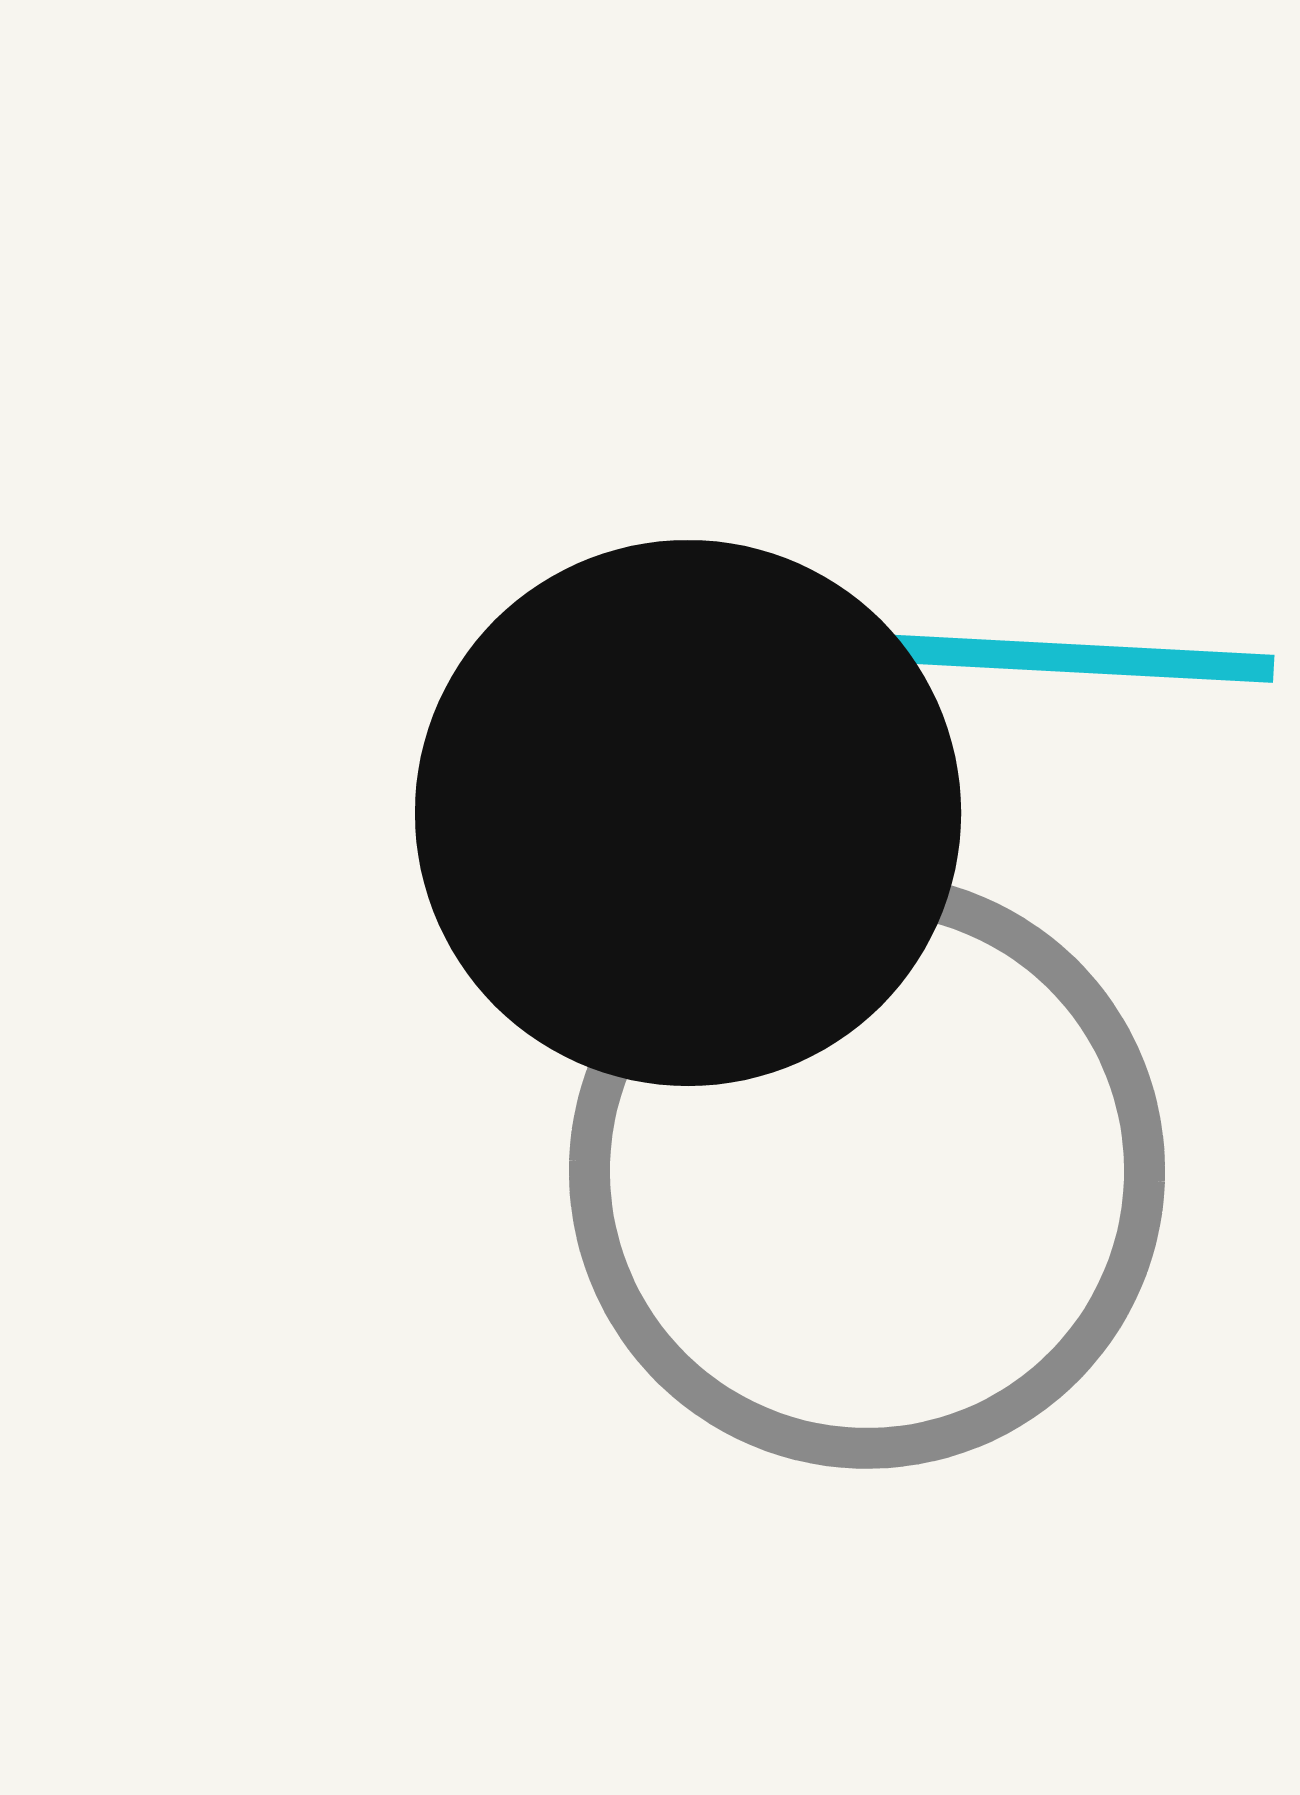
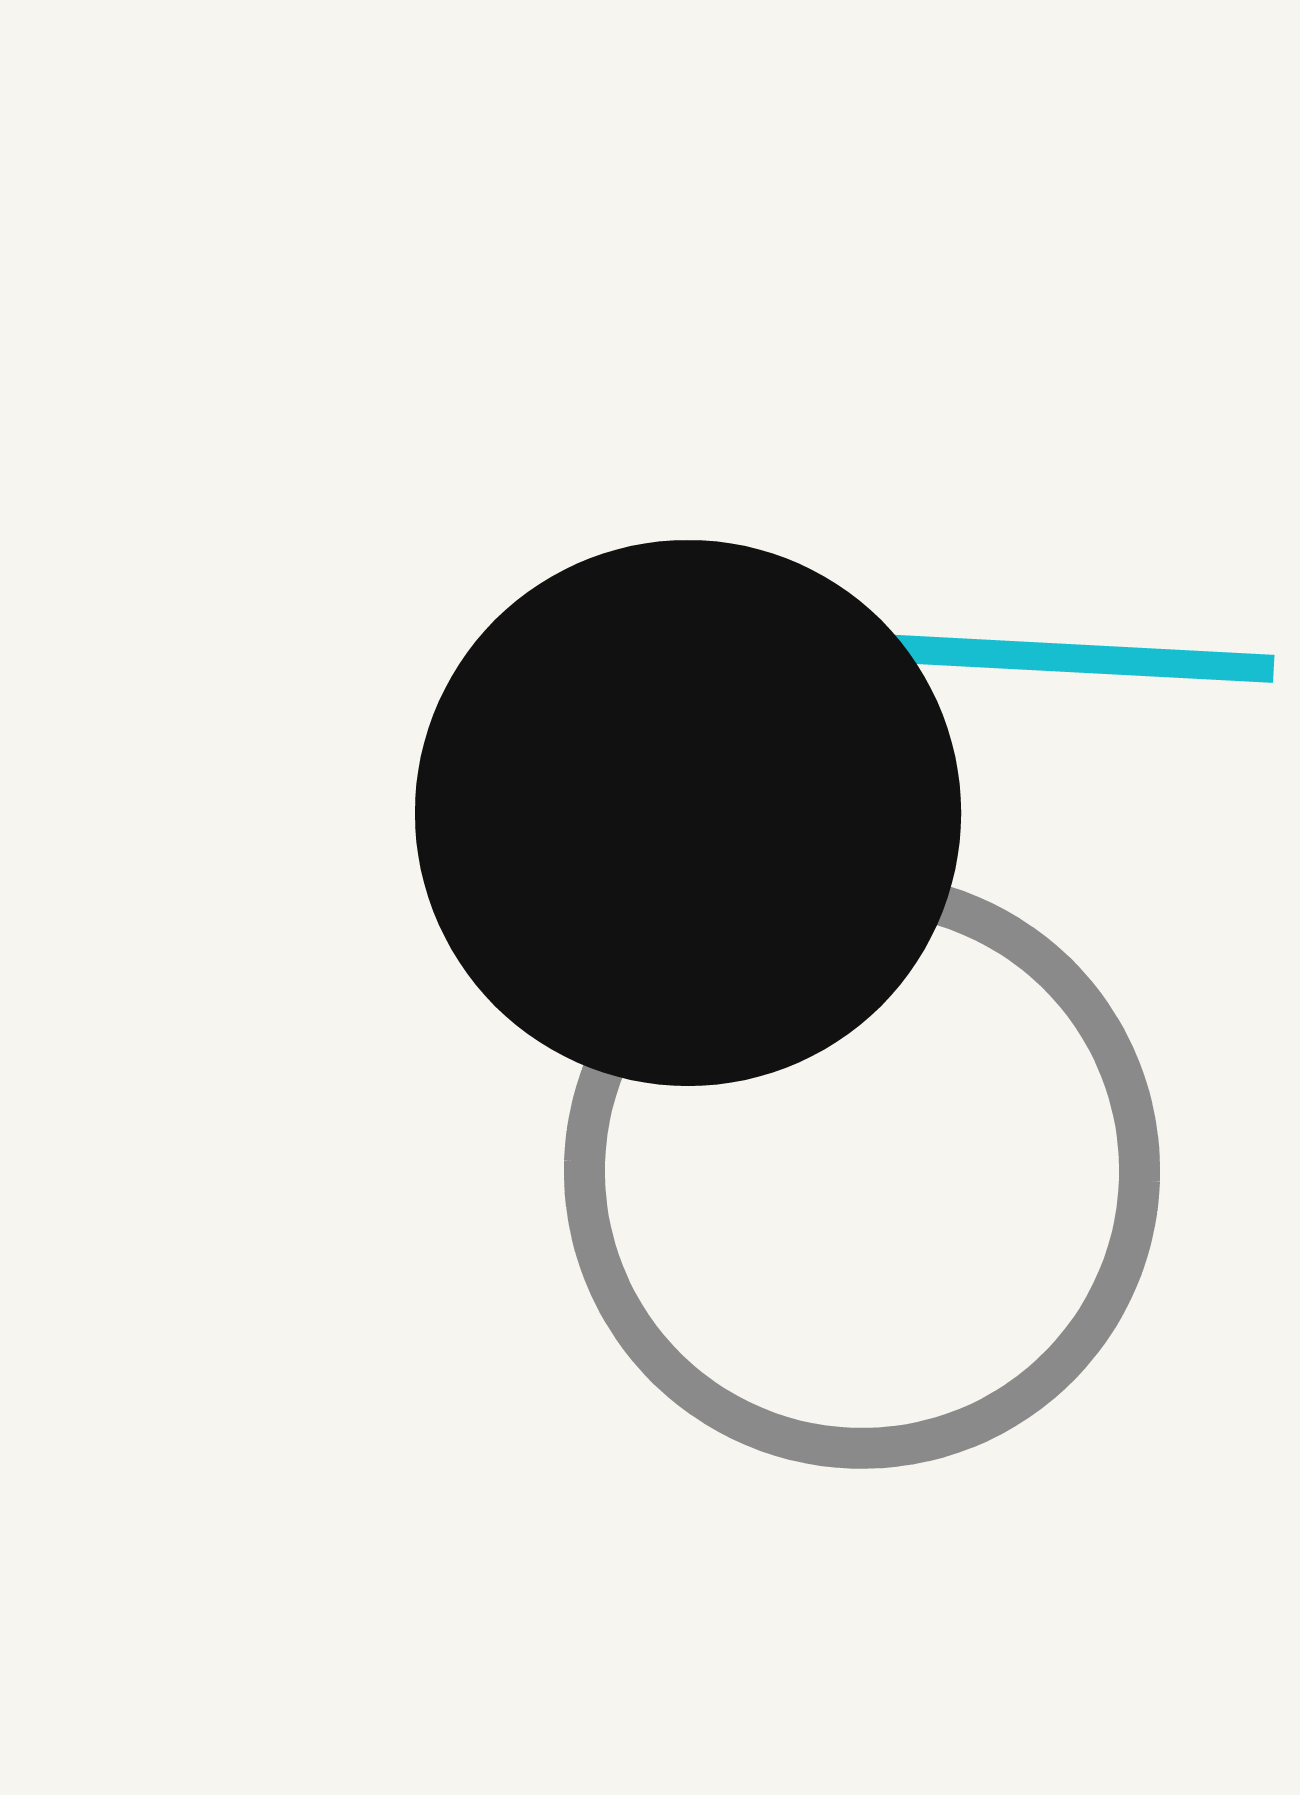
gray circle: moved 5 px left
